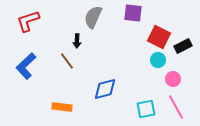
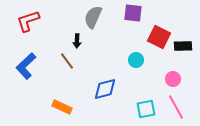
black rectangle: rotated 24 degrees clockwise
cyan circle: moved 22 px left
orange rectangle: rotated 18 degrees clockwise
